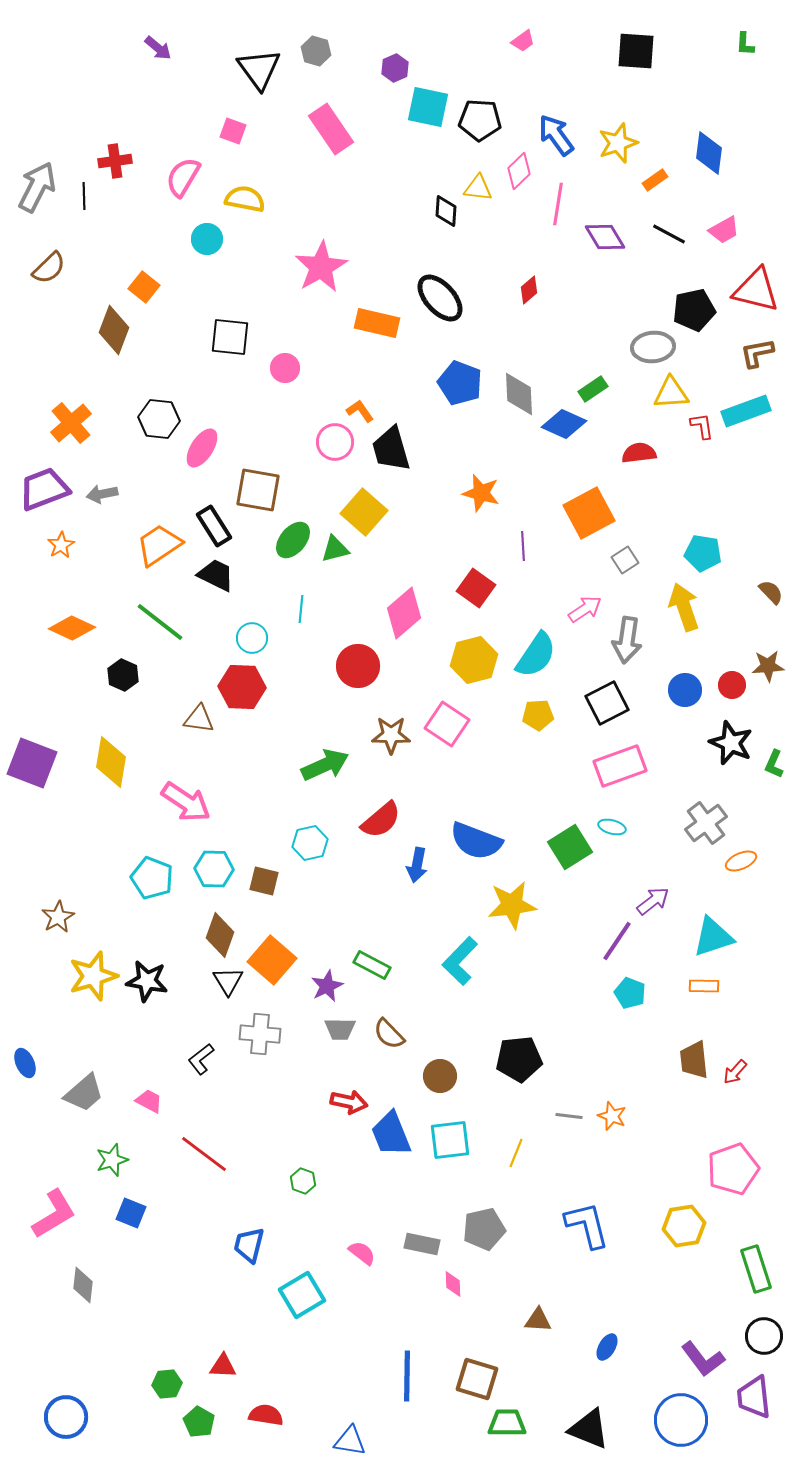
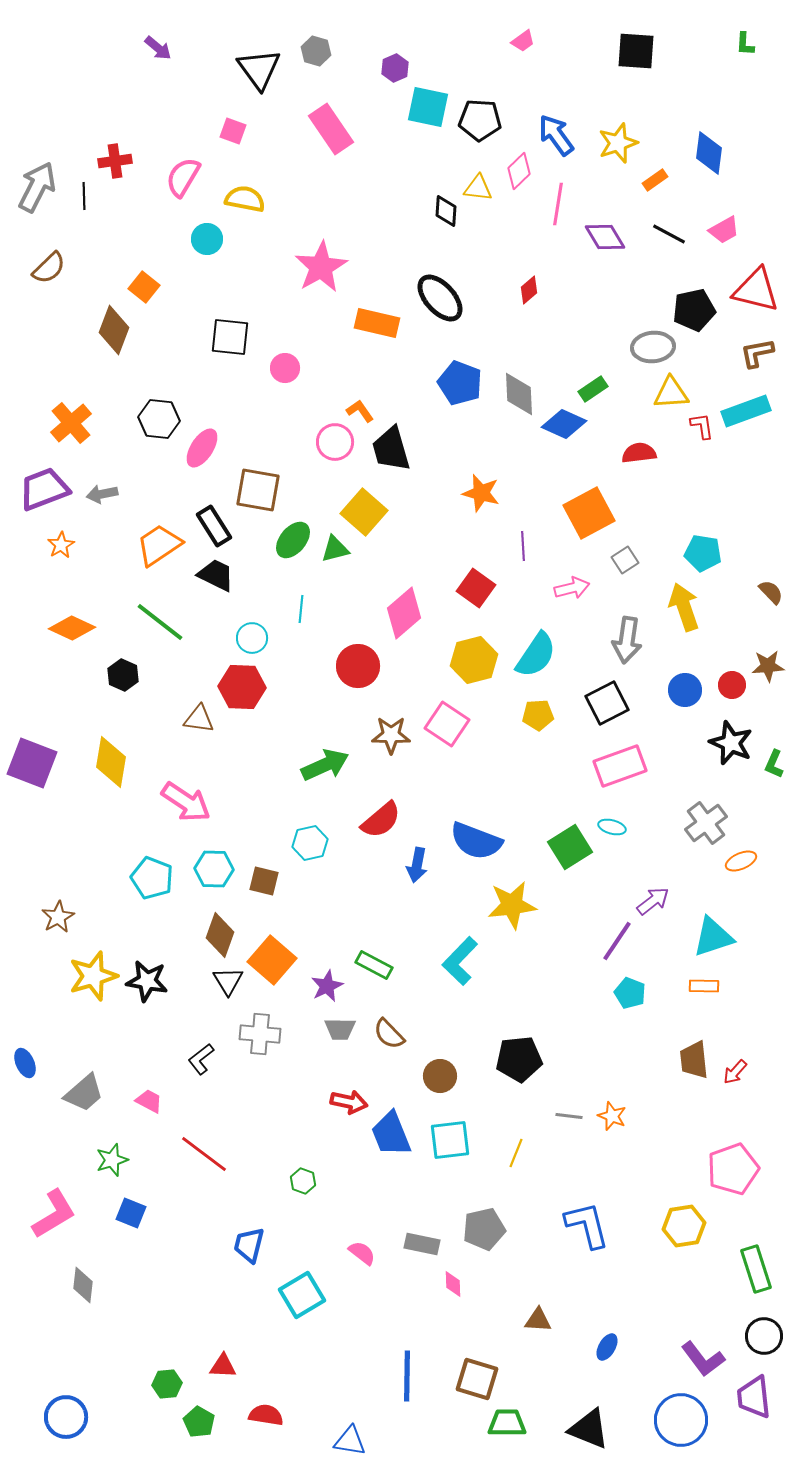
pink arrow at (585, 609): moved 13 px left, 21 px up; rotated 20 degrees clockwise
green rectangle at (372, 965): moved 2 px right
